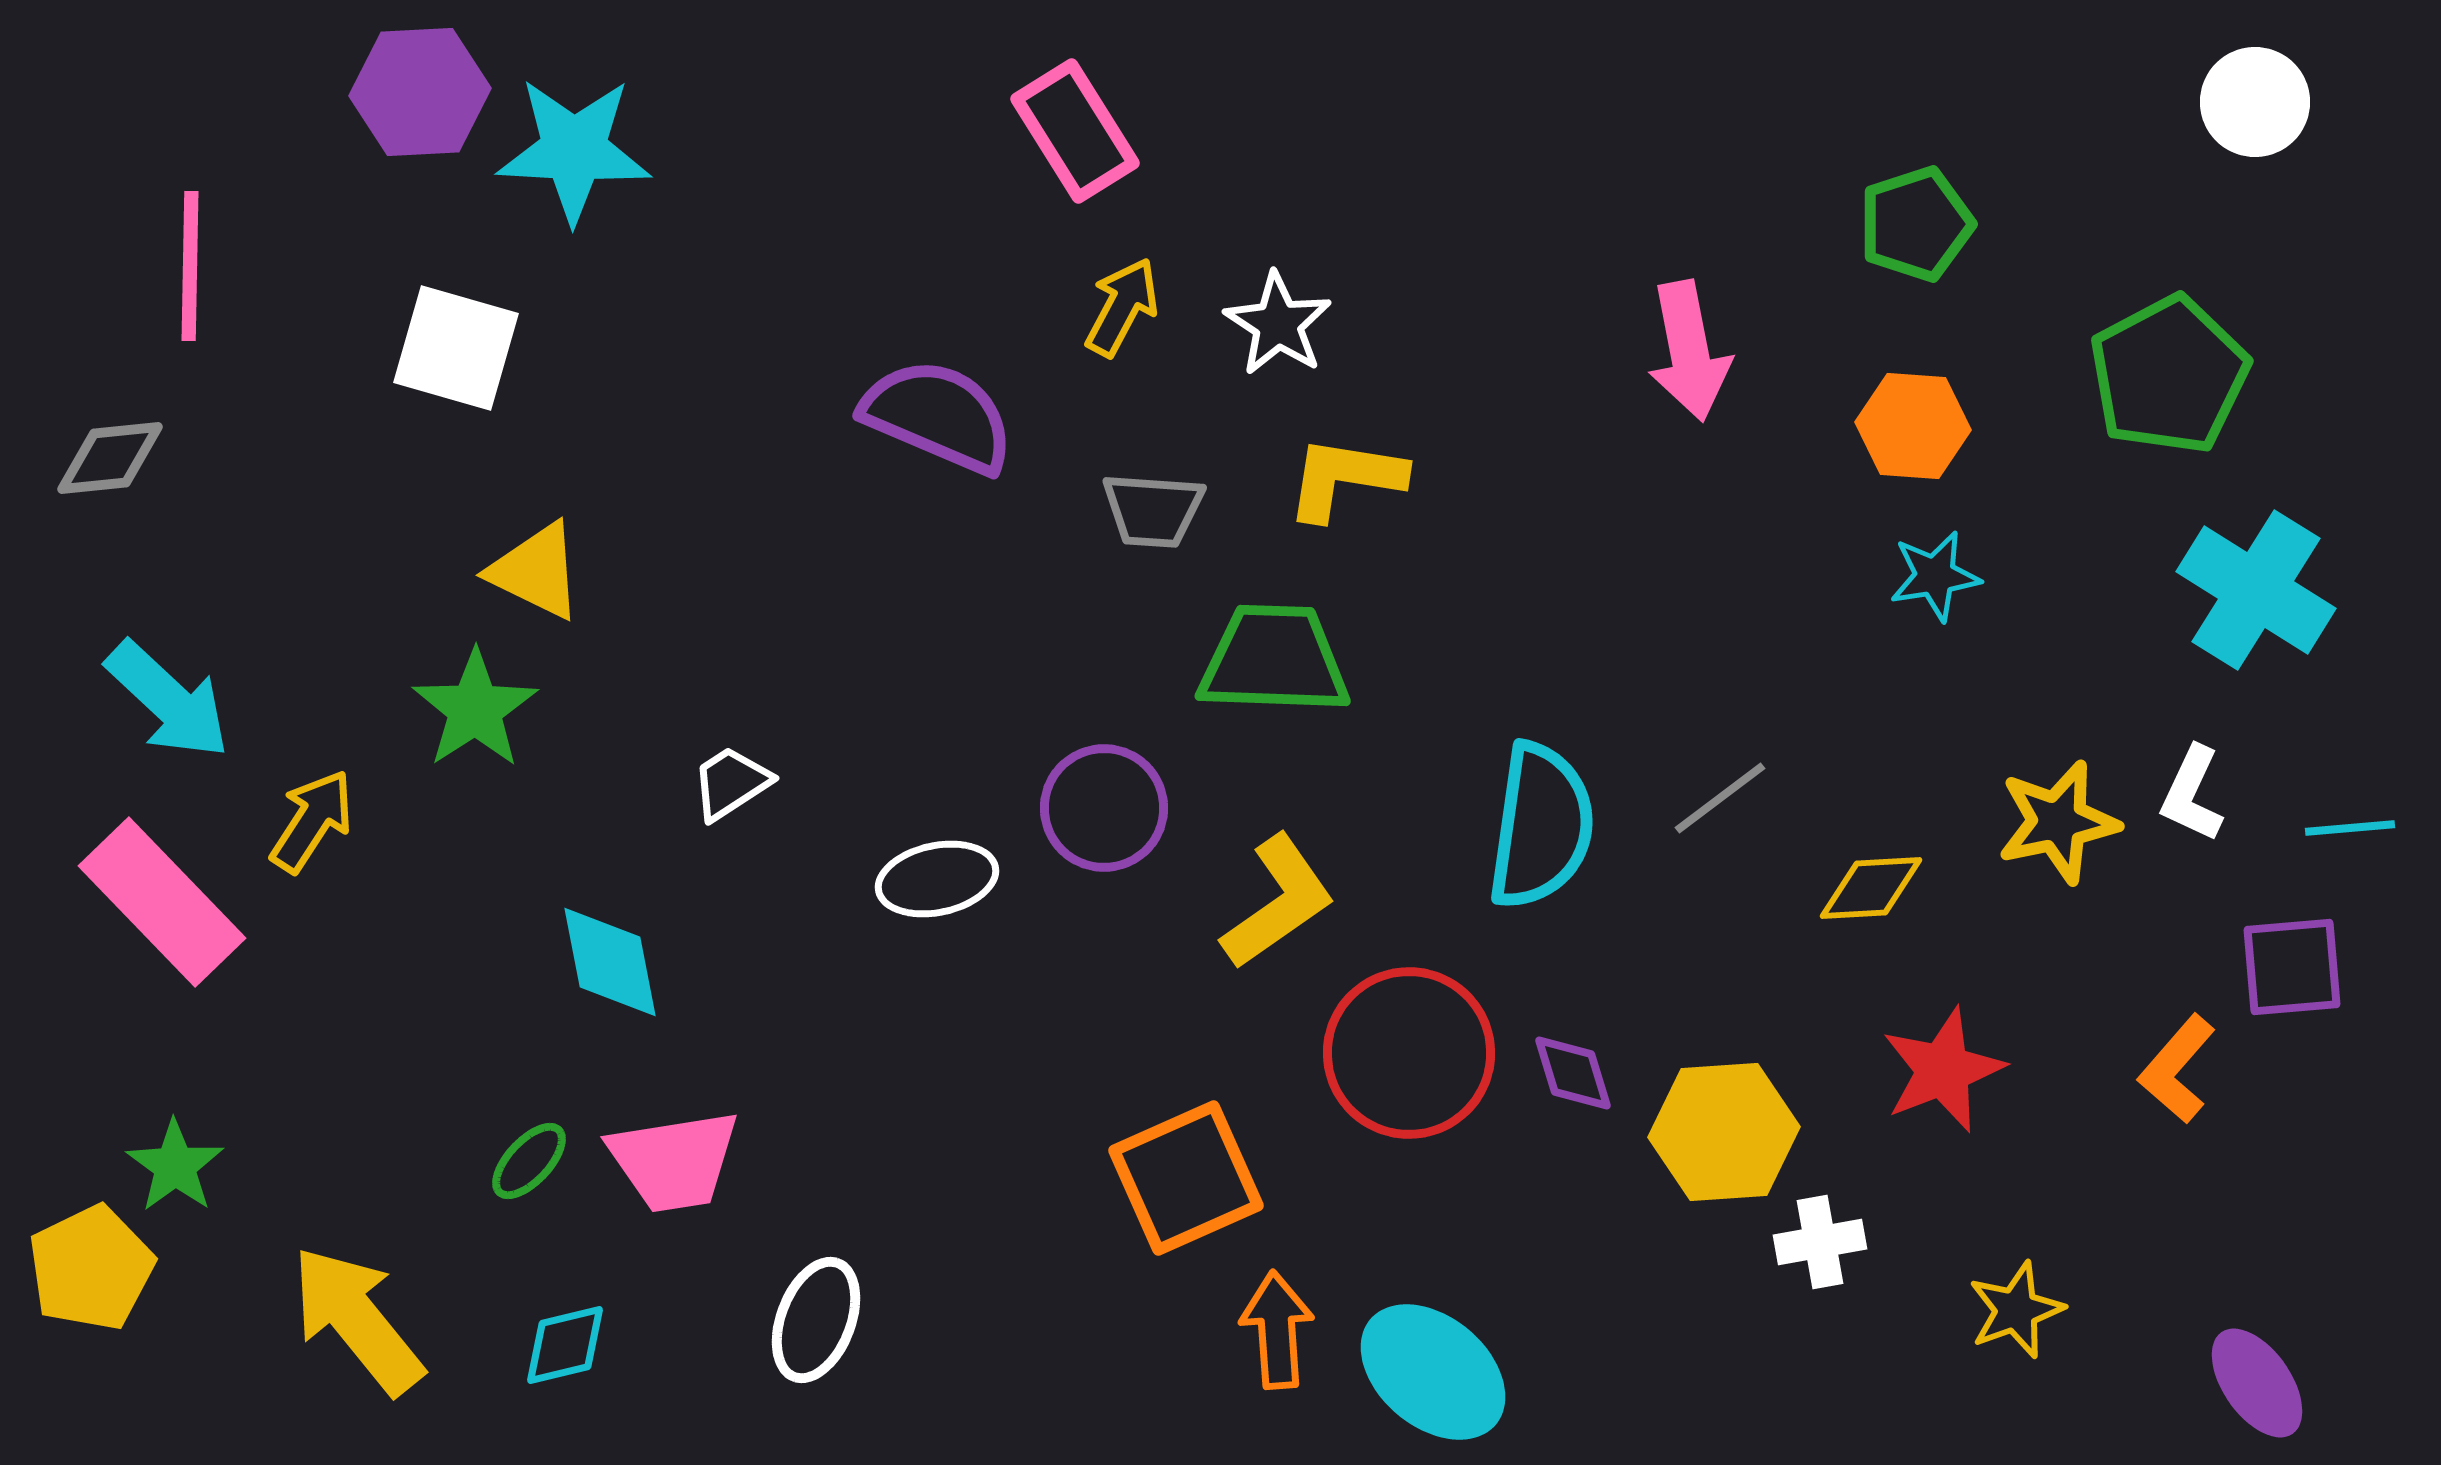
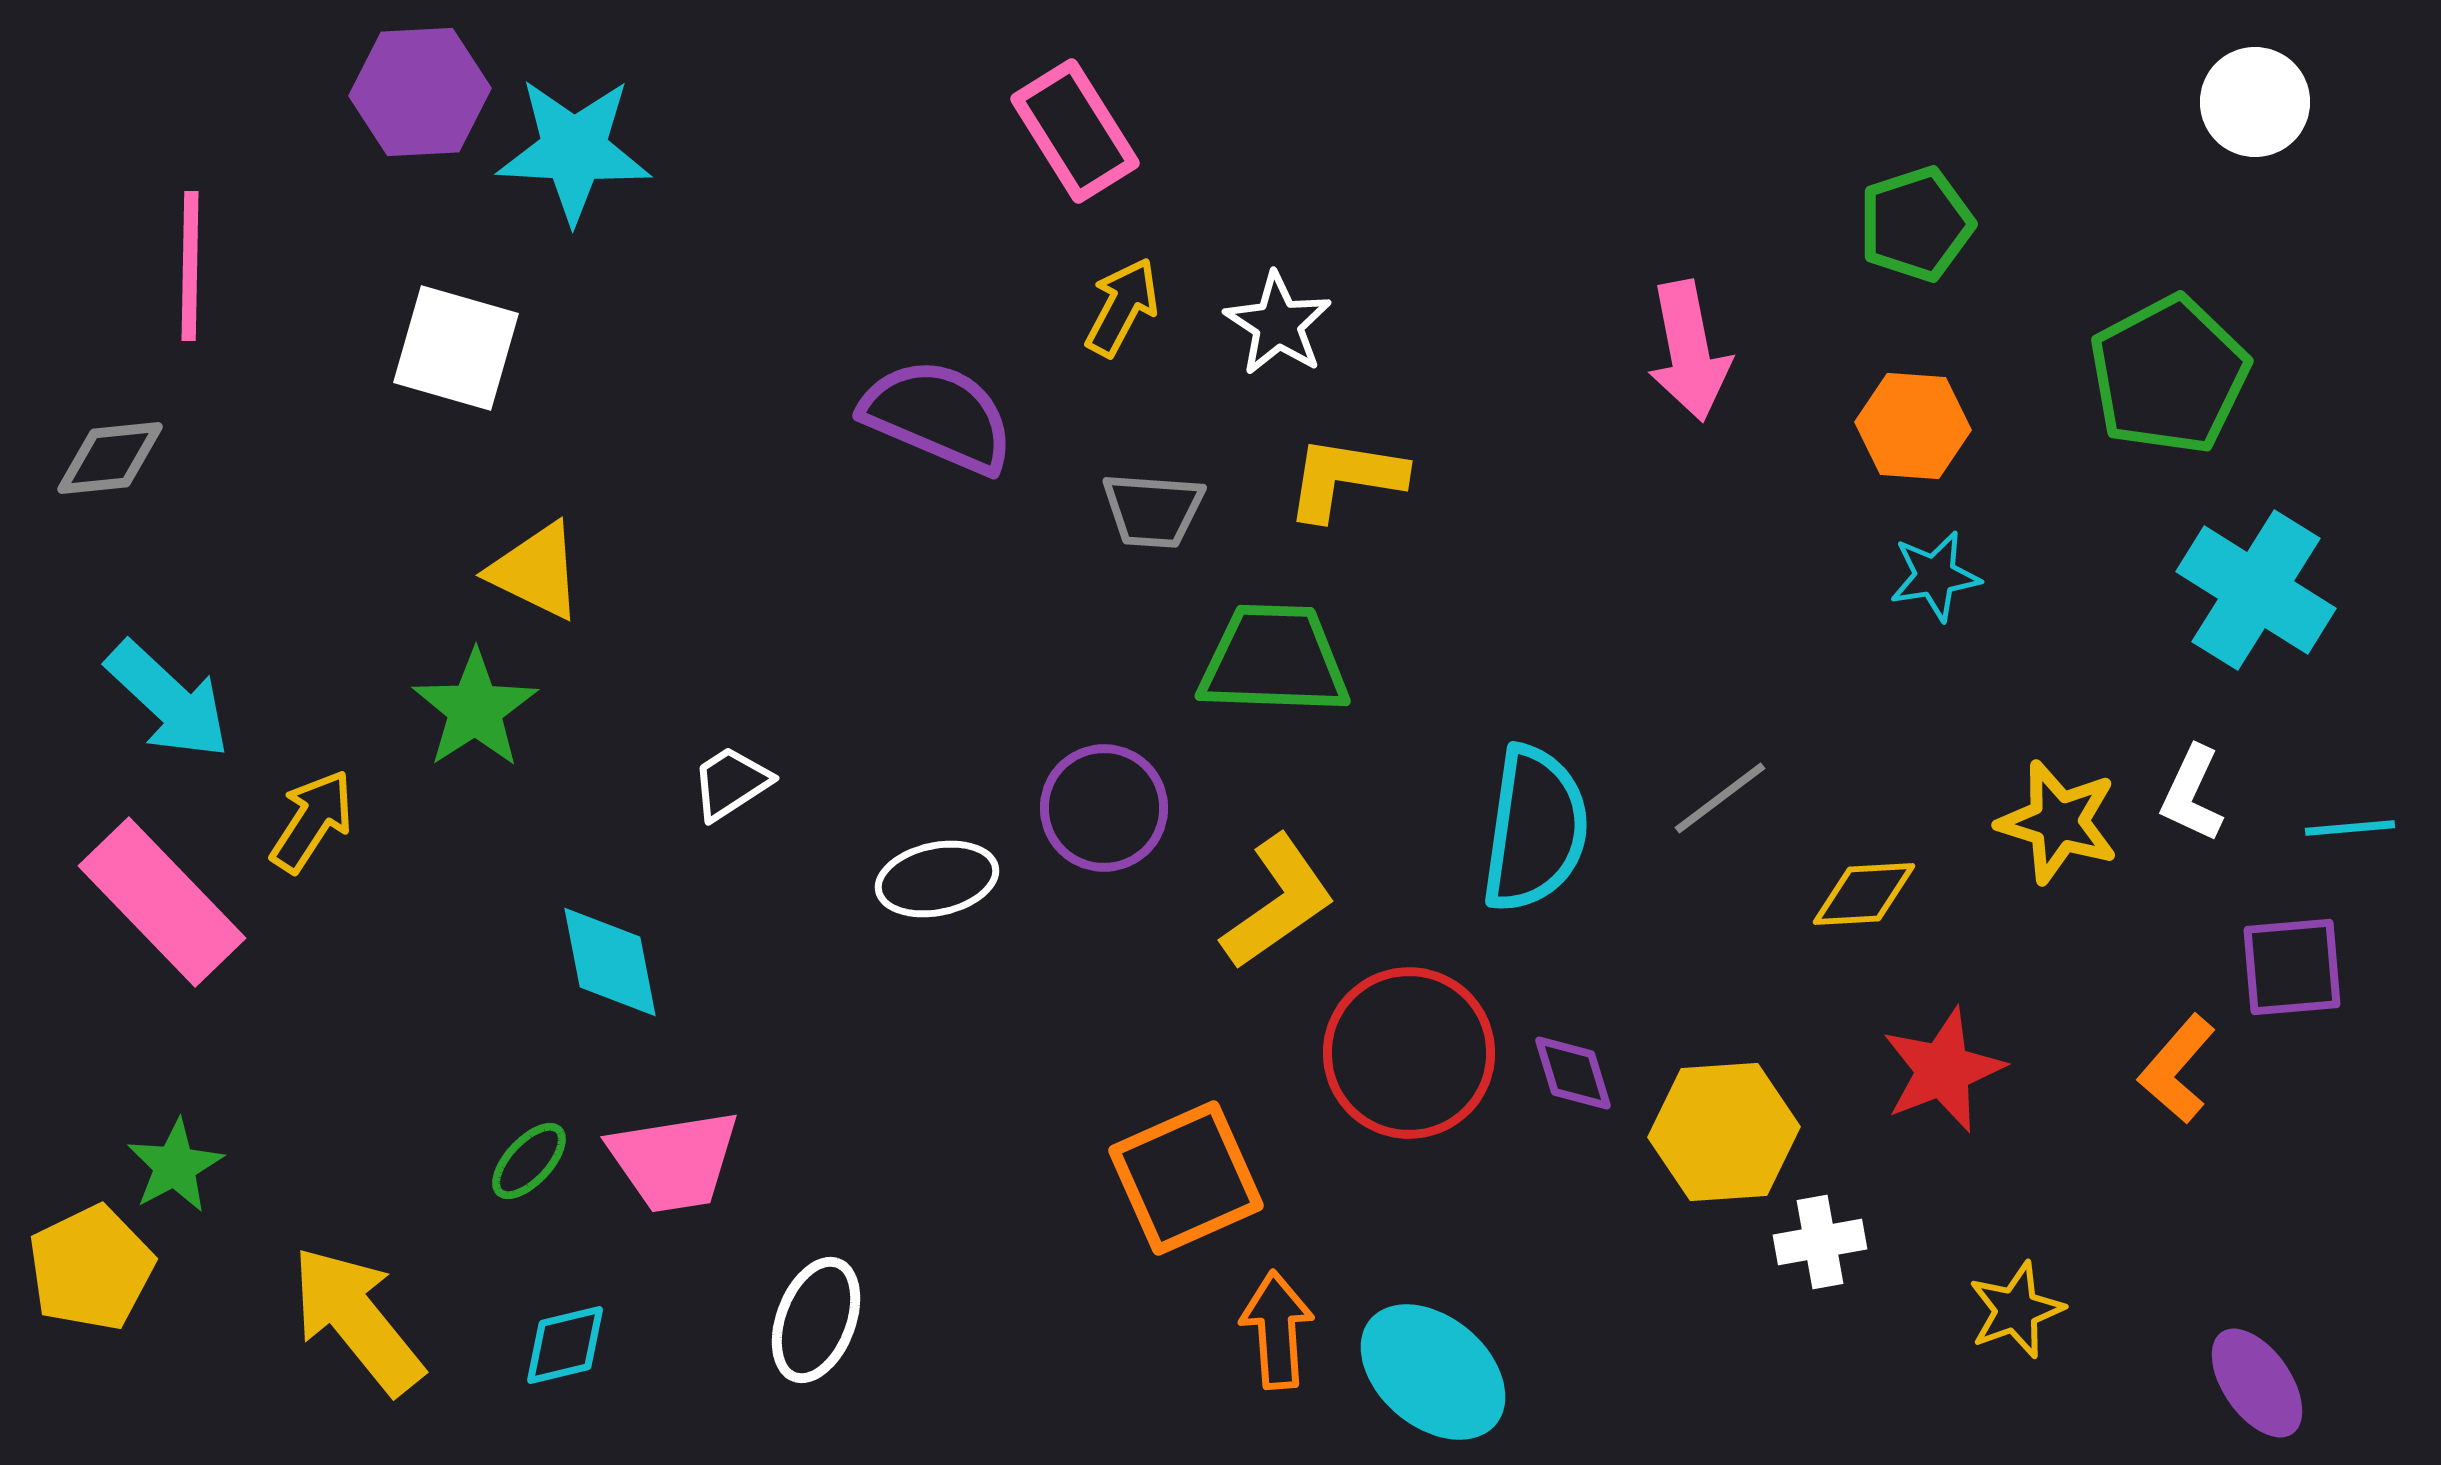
yellow star at (2058, 822): rotated 29 degrees clockwise
cyan semicircle at (1541, 826): moved 6 px left, 3 px down
yellow diamond at (1871, 888): moved 7 px left, 6 px down
green star at (175, 1166): rotated 8 degrees clockwise
